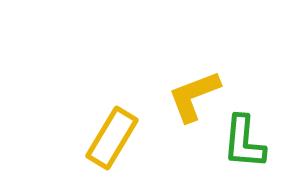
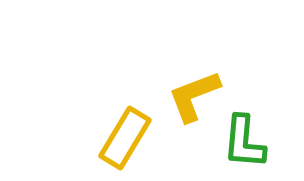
yellow rectangle: moved 13 px right
